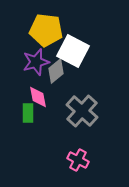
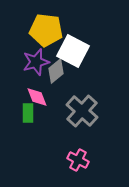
pink diamond: moved 1 px left; rotated 10 degrees counterclockwise
